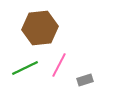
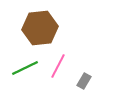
pink line: moved 1 px left, 1 px down
gray rectangle: moved 1 px left, 1 px down; rotated 42 degrees counterclockwise
